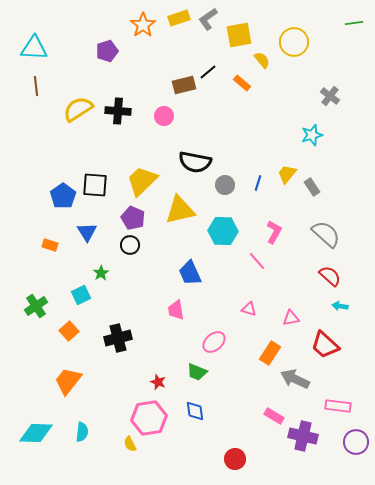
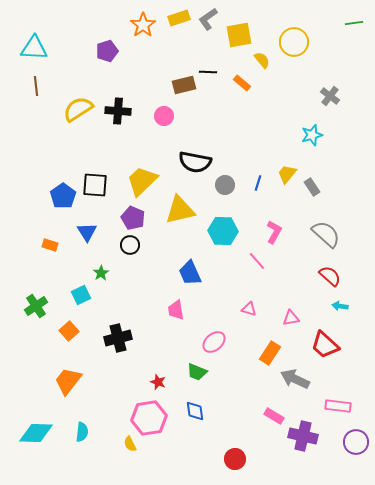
black line at (208, 72): rotated 42 degrees clockwise
